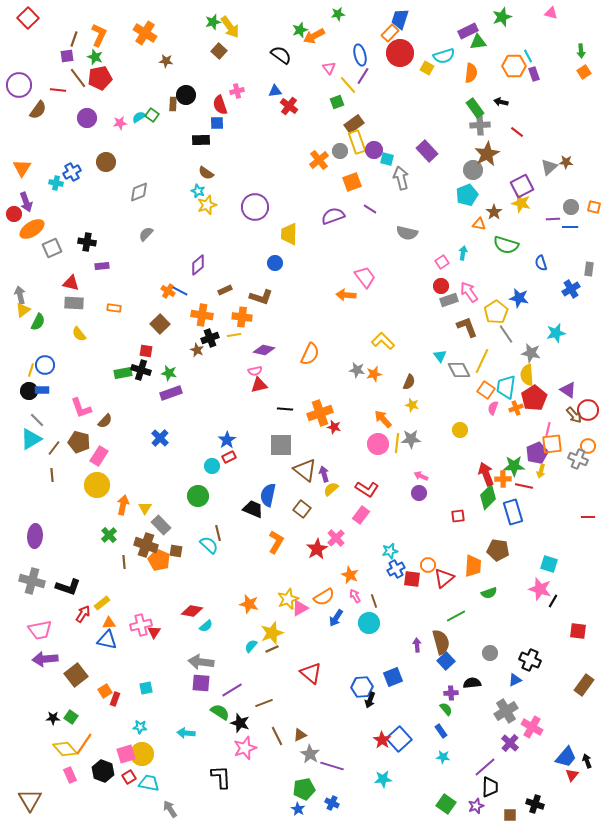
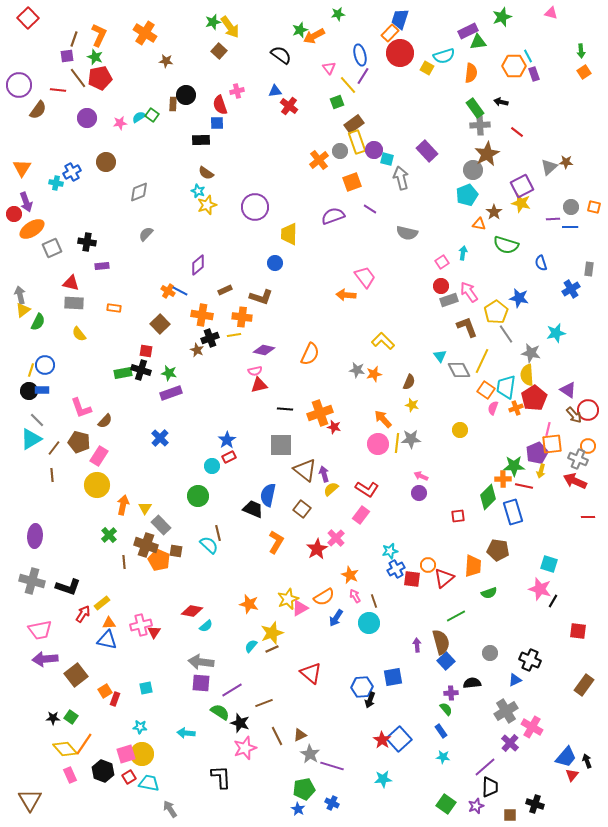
red arrow at (486, 474): moved 89 px right, 7 px down; rotated 45 degrees counterclockwise
blue square at (393, 677): rotated 12 degrees clockwise
